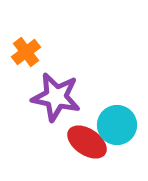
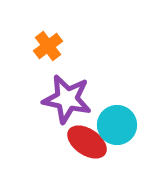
orange cross: moved 22 px right, 6 px up
purple star: moved 11 px right, 2 px down
